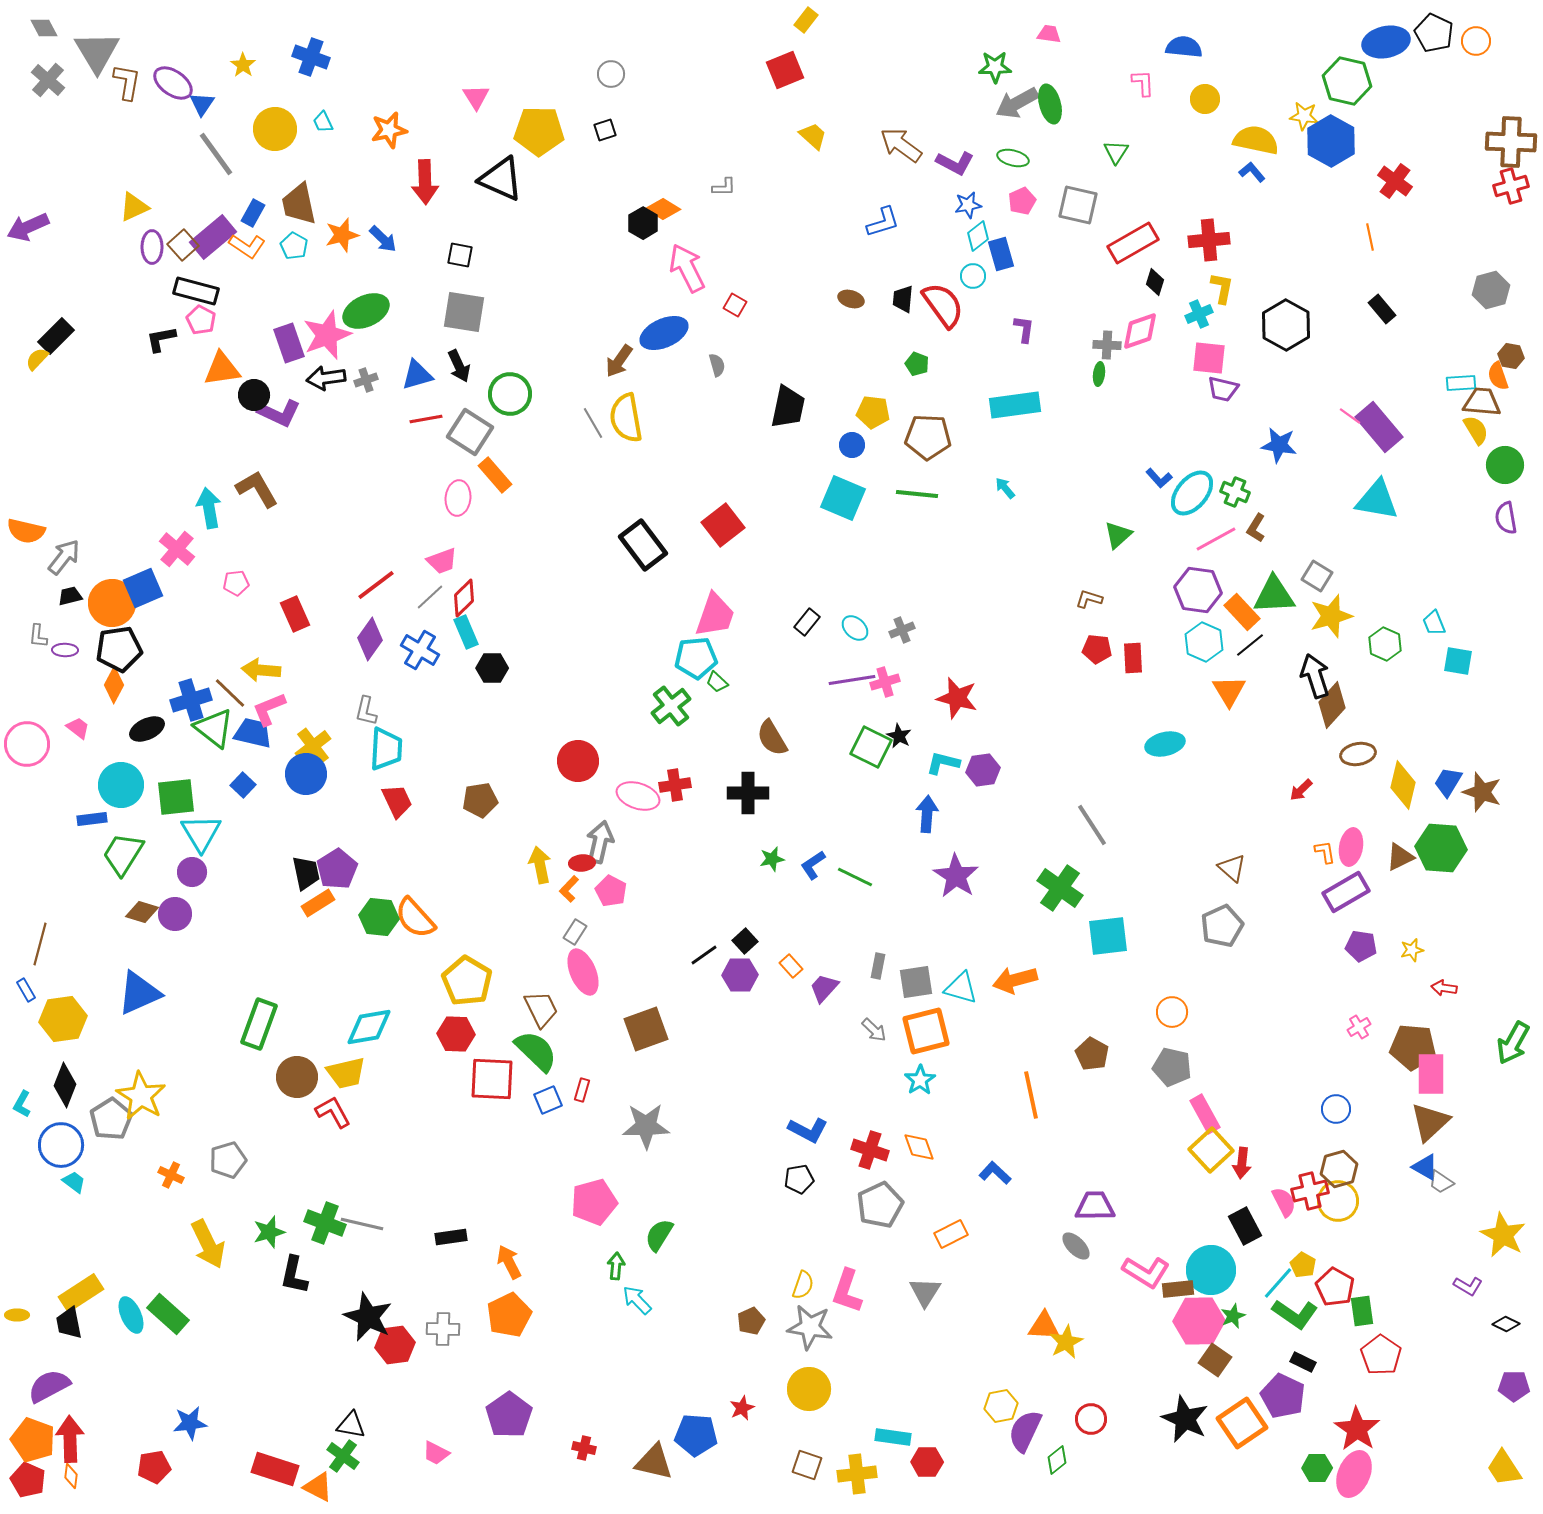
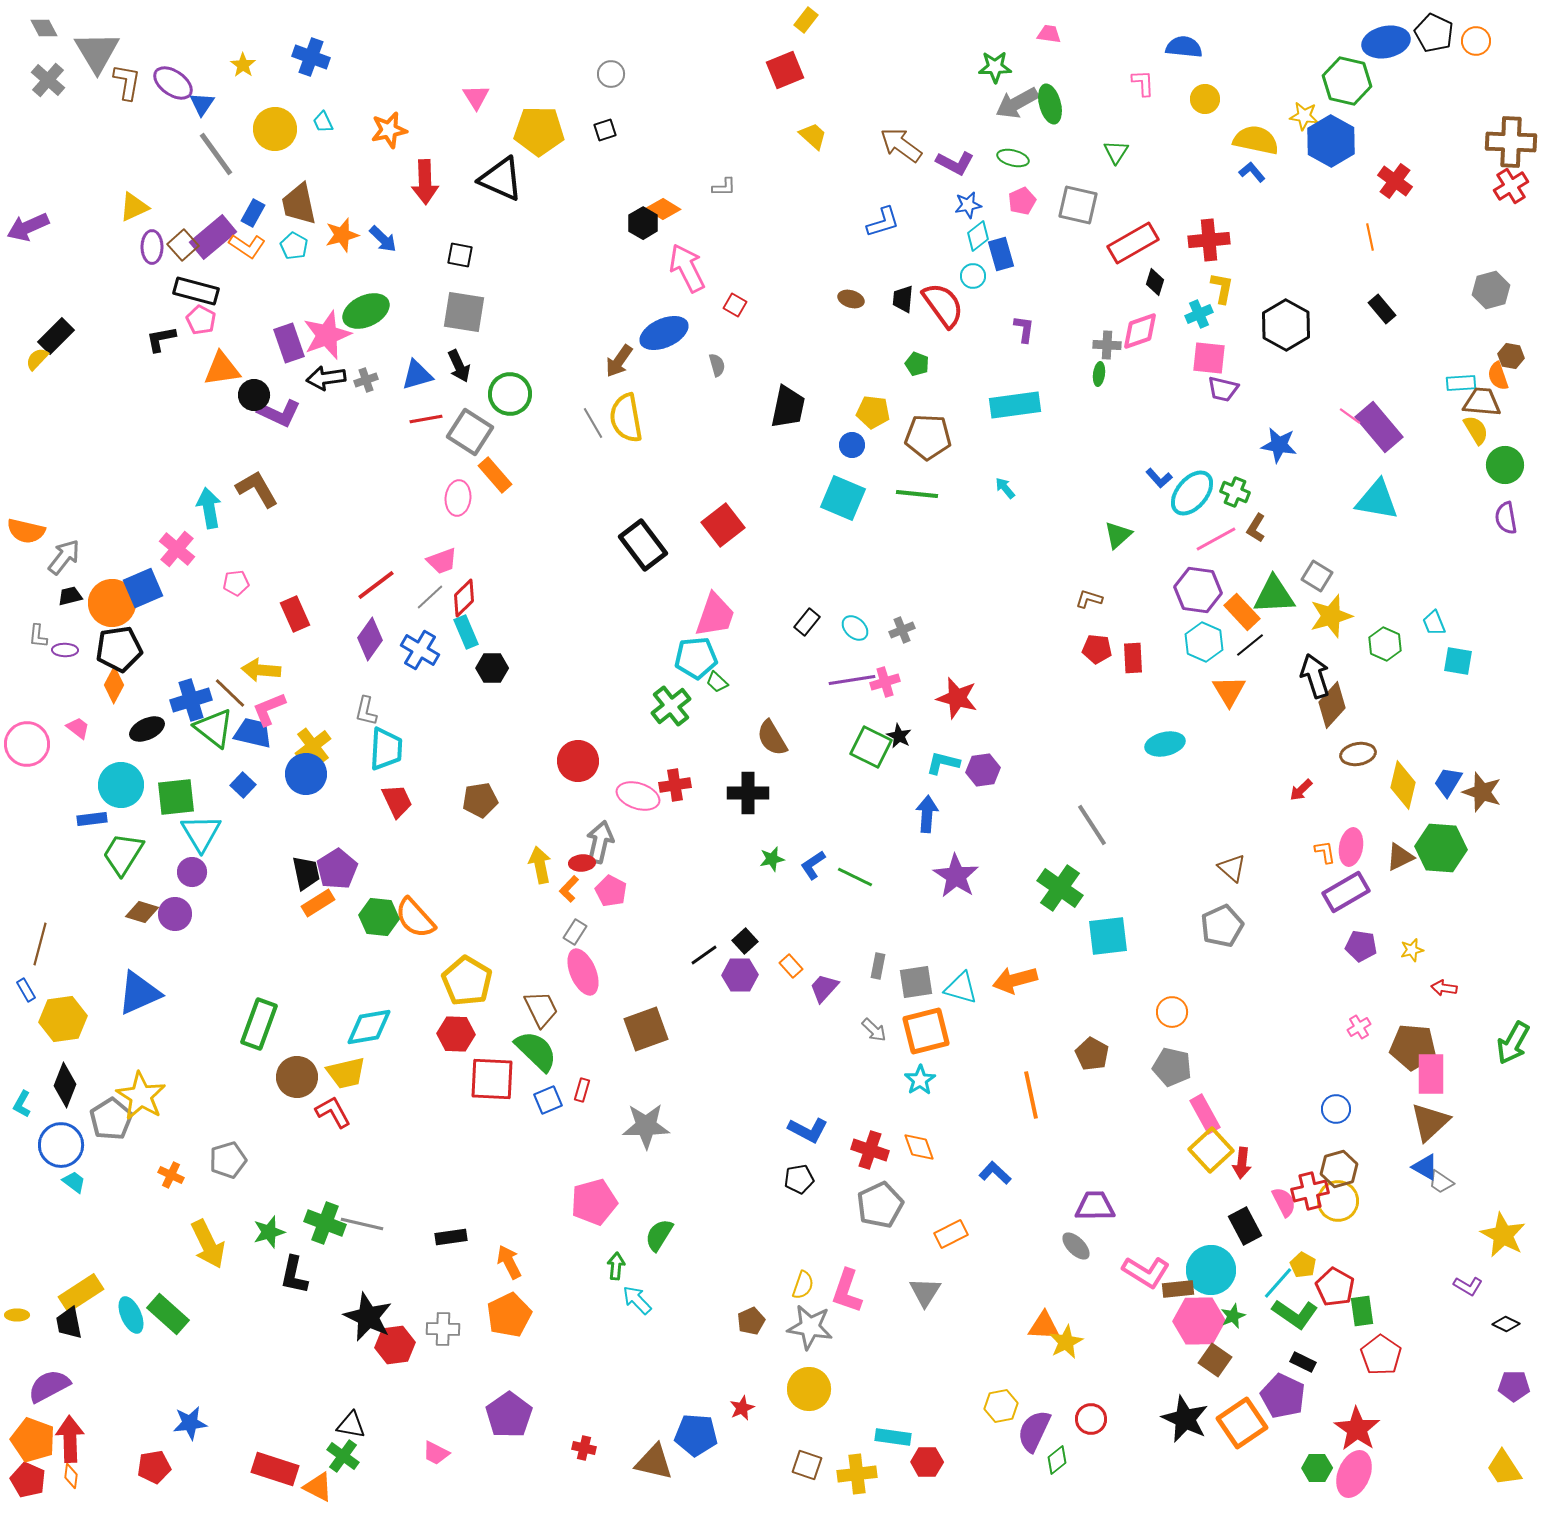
red cross at (1511, 186): rotated 16 degrees counterclockwise
purple semicircle at (1025, 1431): moved 9 px right
